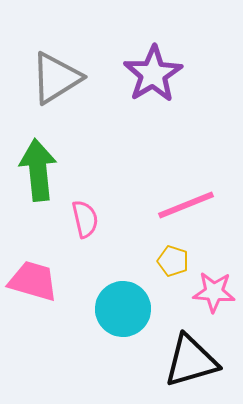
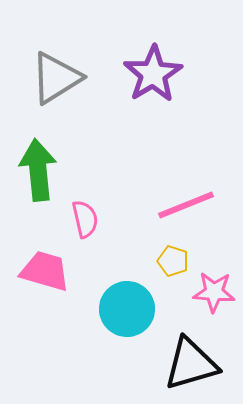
pink trapezoid: moved 12 px right, 10 px up
cyan circle: moved 4 px right
black triangle: moved 3 px down
